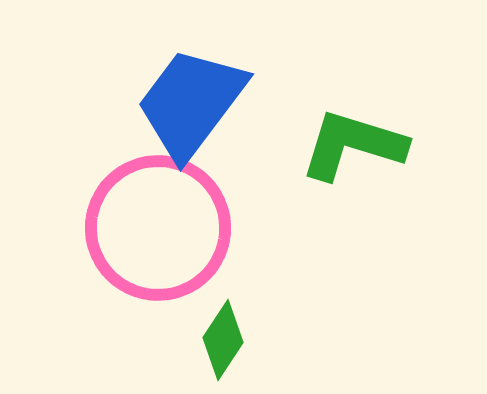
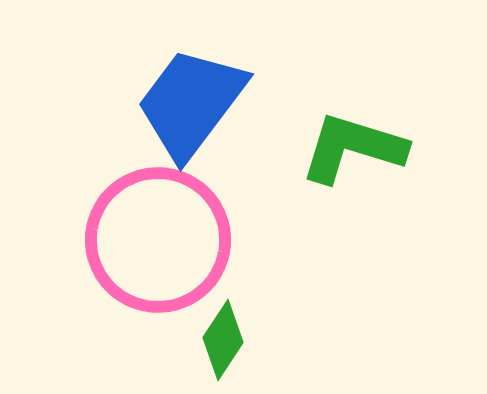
green L-shape: moved 3 px down
pink circle: moved 12 px down
